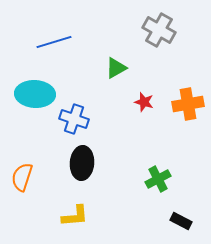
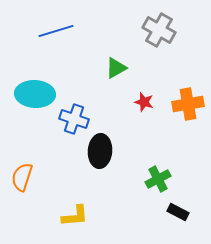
blue line: moved 2 px right, 11 px up
black ellipse: moved 18 px right, 12 px up
black rectangle: moved 3 px left, 9 px up
